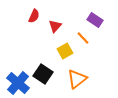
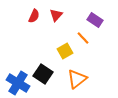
red triangle: moved 1 px right, 11 px up
blue cross: rotated 10 degrees counterclockwise
